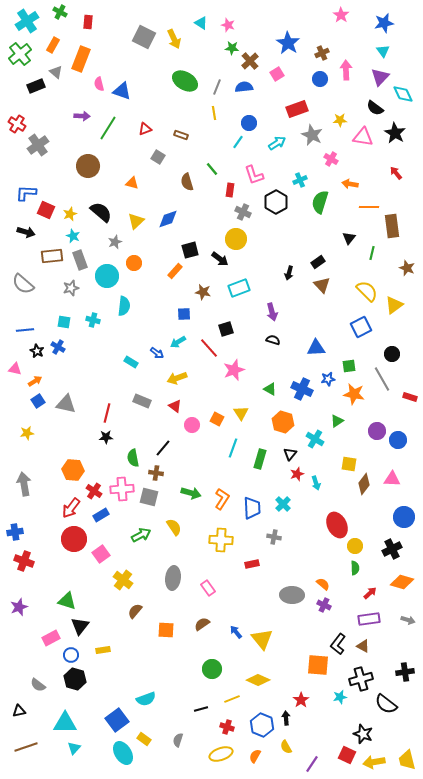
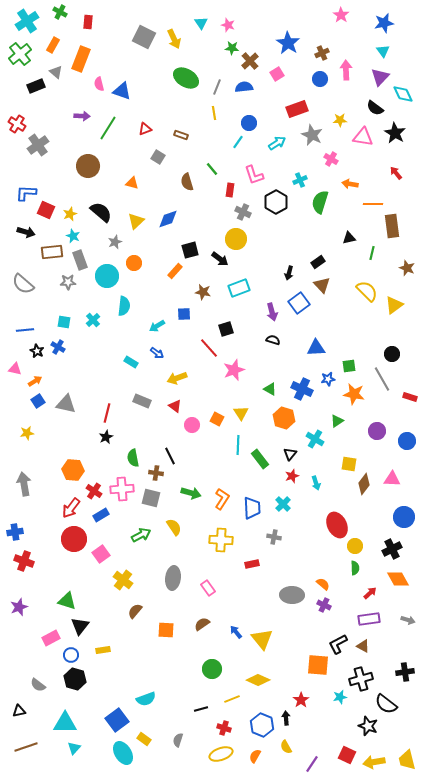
cyan triangle at (201, 23): rotated 24 degrees clockwise
green ellipse at (185, 81): moved 1 px right, 3 px up
orange line at (369, 207): moved 4 px right, 3 px up
black triangle at (349, 238): rotated 40 degrees clockwise
brown rectangle at (52, 256): moved 4 px up
gray star at (71, 288): moved 3 px left, 6 px up; rotated 14 degrees clockwise
cyan cross at (93, 320): rotated 32 degrees clockwise
blue square at (361, 327): moved 62 px left, 24 px up; rotated 10 degrees counterclockwise
cyan arrow at (178, 342): moved 21 px left, 16 px up
orange hexagon at (283, 422): moved 1 px right, 4 px up
black star at (106, 437): rotated 24 degrees counterclockwise
blue circle at (398, 440): moved 9 px right, 1 px down
black line at (163, 448): moved 7 px right, 8 px down; rotated 66 degrees counterclockwise
cyan line at (233, 448): moved 5 px right, 3 px up; rotated 18 degrees counterclockwise
green rectangle at (260, 459): rotated 54 degrees counterclockwise
red star at (297, 474): moved 5 px left, 2 px down
gray square at (149, 497): moved 2 px right, 1 px down
orange diamond at (402, 582): moved 4 px left, 3 px up; rotated 45 degrees clockwise
black L-shape at (338, 644): rotated 25 degrees clockwise
red cross at (227, 727): moved 3 px left, 1 px down
black star at (363, 734): moved 5 px right, 8 px up
